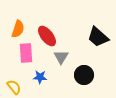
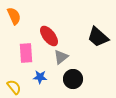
orange semicircle: moved 4 px left, 13 px up; rotated 42 degrees counterclockwise
red ellipse: moved 2 px right
gray triangle: rotated 21 degrees clockwise
black circle: moved 11 px left, 4 px down
